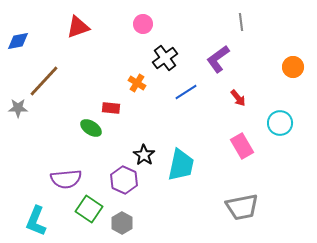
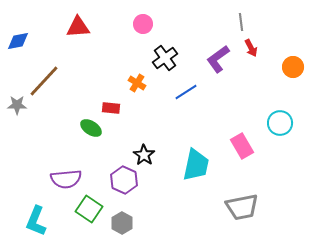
red triangle: rotated 15 degrees clockwise
red arrow: moved 13 px right, 50 px up; rotated 12 degrees clockwise
gray star: moved 1 px left, 3 px up
cyan trapezoid: moved 15 px right
